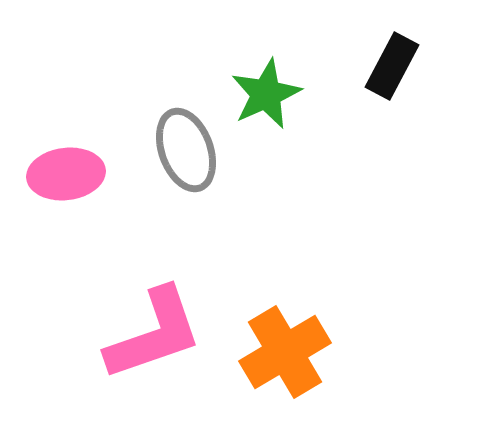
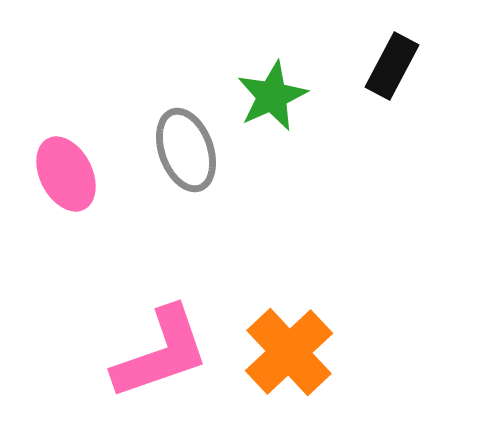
green star: moved 6 px right, 2 px down
pink ellipse: rotated 70 degrees clockwise
pink L-shape: moved 7 px right, 19 px down
orange cross: moved 4 px right; rotated 12 degrees counterclockwise
